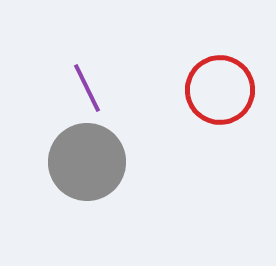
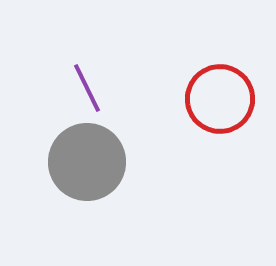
red circle: moved 9 px down
